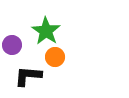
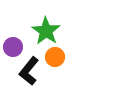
purple circle: moved 1 px right, 2 px down
black L-shape: moved 1 px right, 5 px up; rotated 56 degrees counterclockwise
